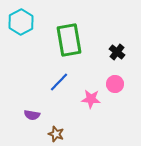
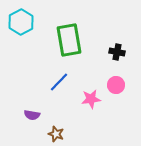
black cross: rotated 28 degrees counterclockwise
pink circle: moved 1 px right, 1 px down
pink star: rotated 12 degrees counterclockwise
